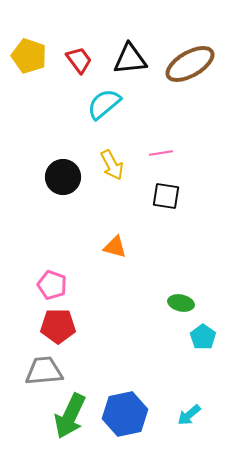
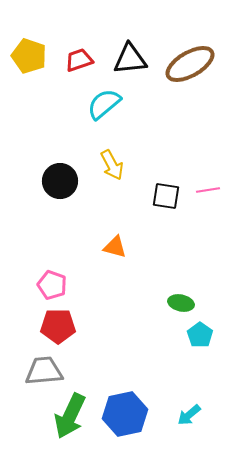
red trapezoid: rotated 72 degrees counterclockwise
pink line: moved 47 px right, 37 px down
black circle: moved 3 px left, 4 px down
cyan pentagon: moved 3 px left, 2 px up
